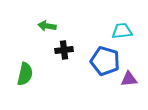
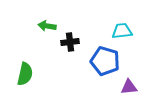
black cross: moved 6 px right, 8 px up
purple triangle: moved 8 px down
